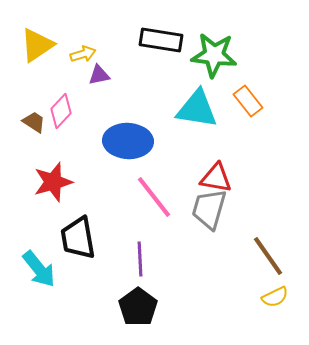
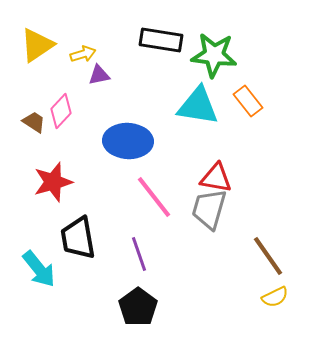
cyan triangle: moved 1 px right, 3 px up
purple line: moved 1 px left, 5 px up; rotated 16 degrees counterclockwise
